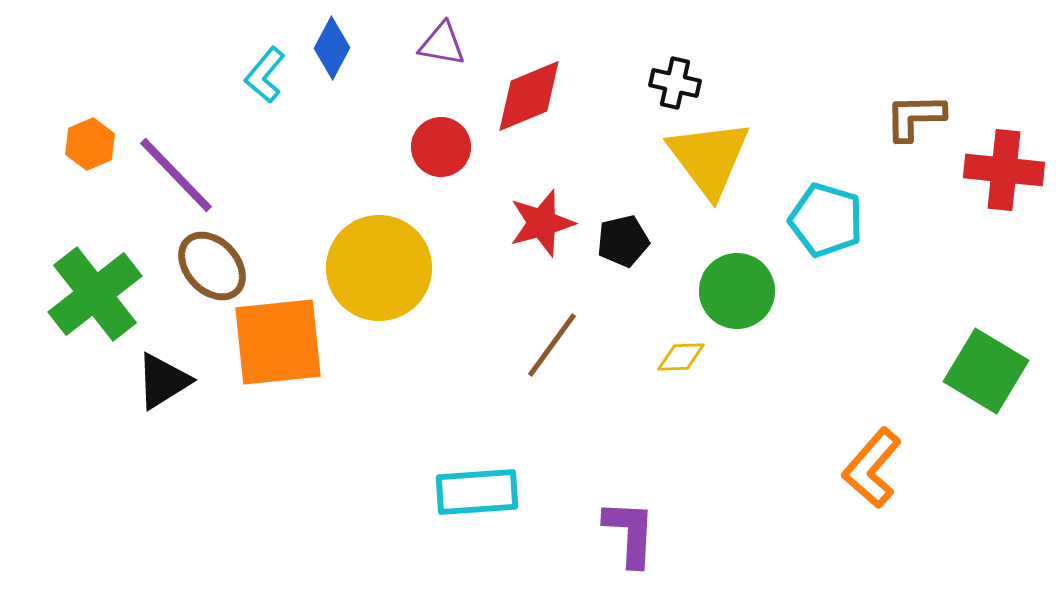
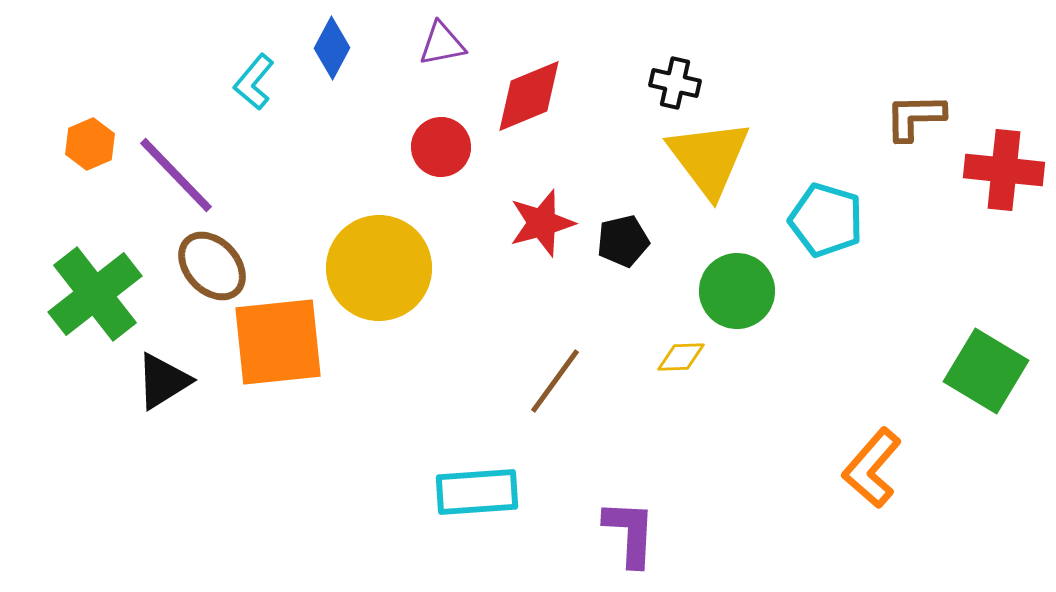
purple triangle: rotated 21 degrees counterclockwise
cyan L-shape: moved 11 px left, 7 px down
brown line: moved 3 px right, 36 px down
